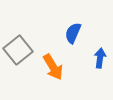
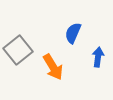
blue arrow: moved 2 px left, 1 px up
